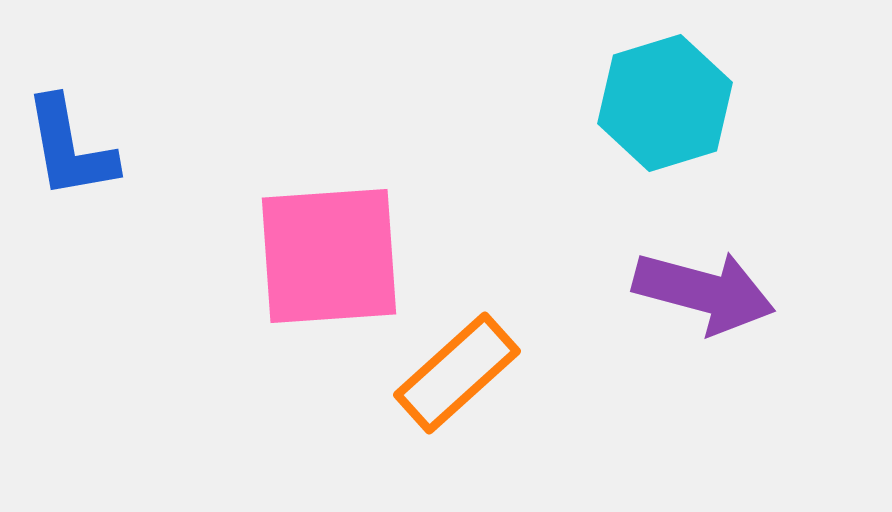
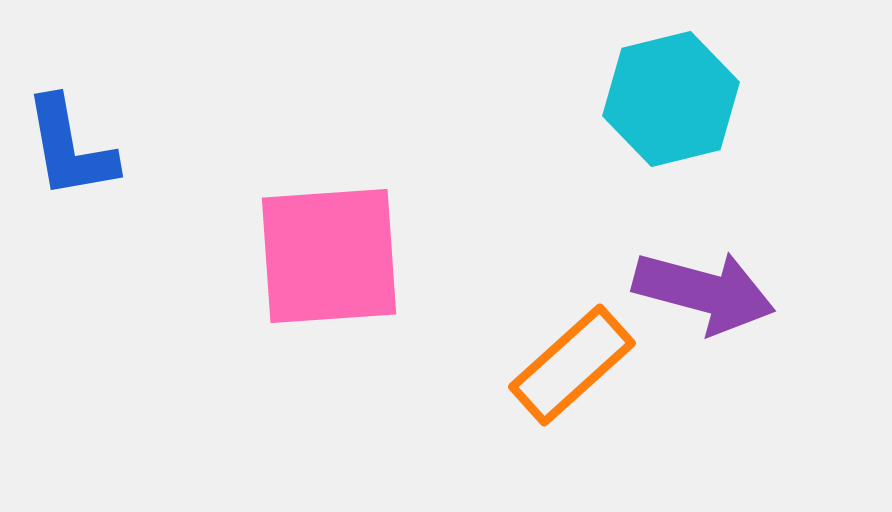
cyan hexagon: moved 6 px right, 4 px up; rotated 3 degrees clockwise
orange rectangle: moved 115 px right, 8 px up
